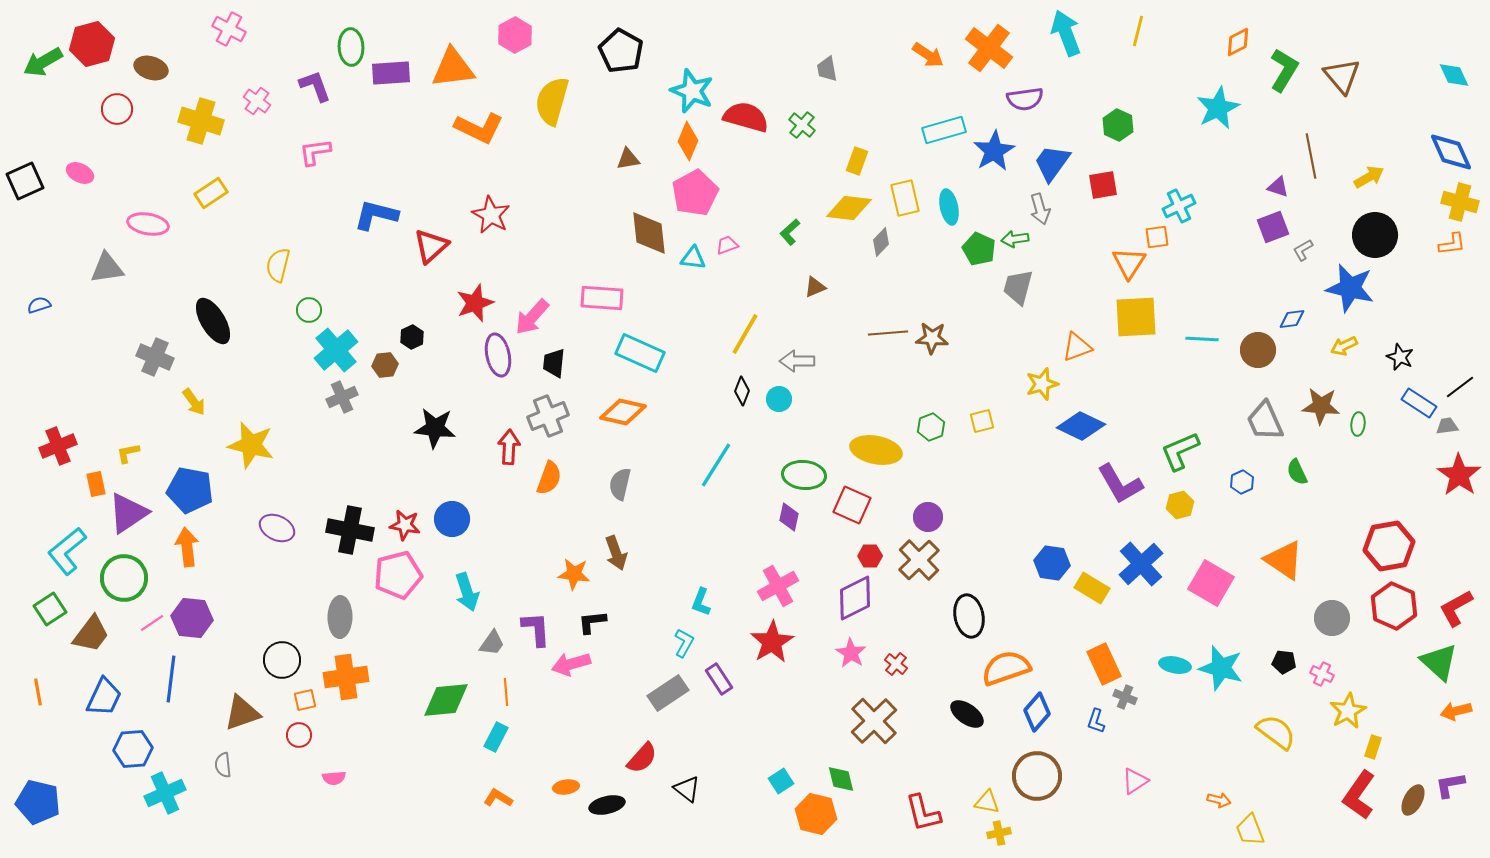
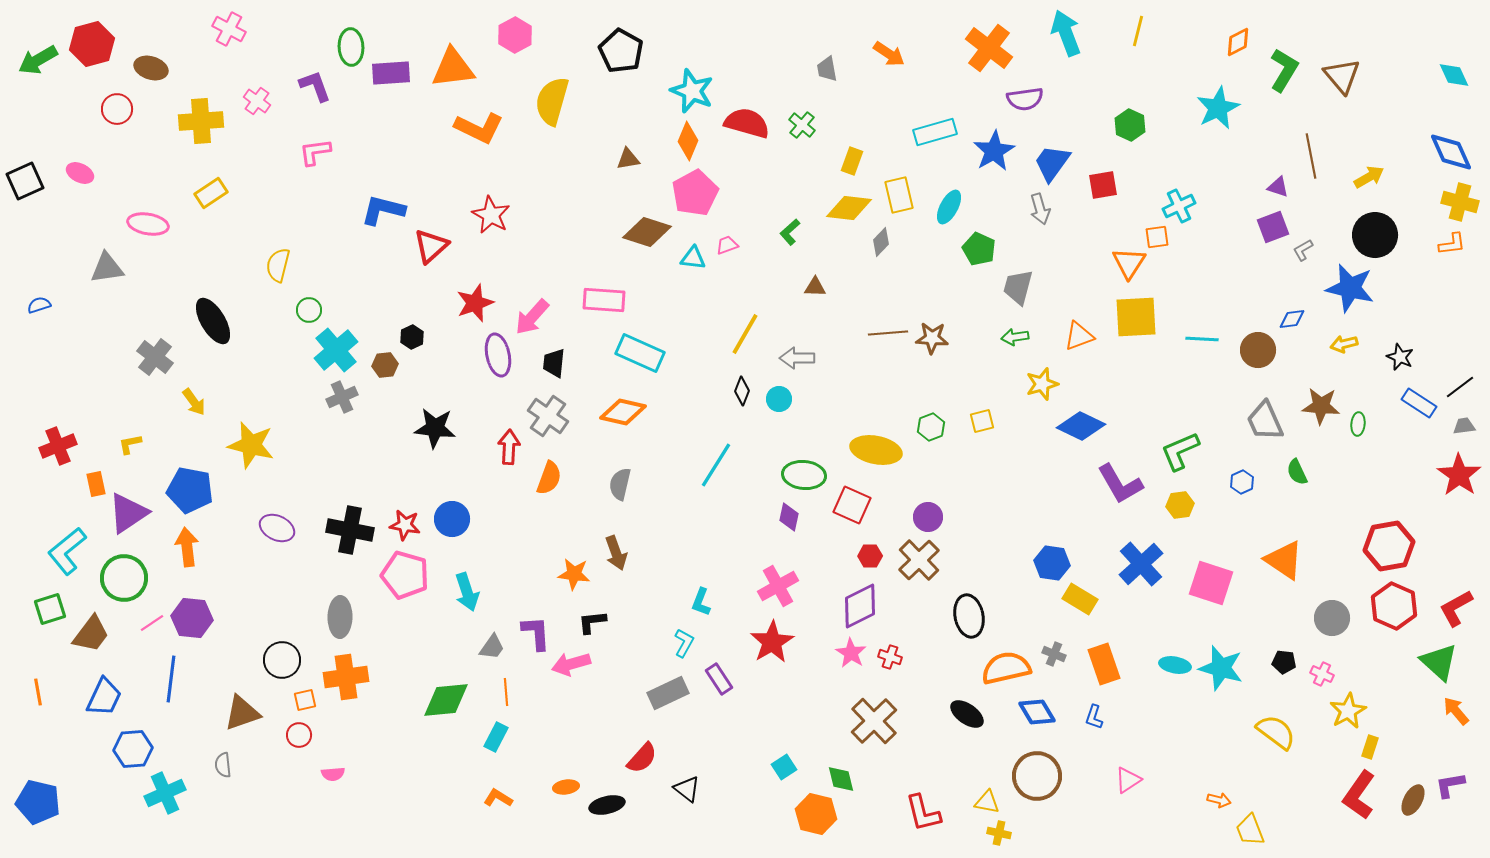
orange arrow at (928, 55): moved 39 px left, 1 px up
green arrow at (43, 62): moved 5 px left, 2 px up
red semicircle at (746, 117): moved 1 px right, 6 px down
yellow cross at (201, 121): rotated 21 degrees counterclockwise
green hexagon at (1118, 125): moved 12 px right
cyan rectangle at (944, 130): moved 9 px left, 2 px down
yellow rectangle at (857, 161): moved 5 px left
yellow rectangle at (905, 198): moved 6 px left, 3 px up
cyan ellipse at (949, 207): rotated 40 degrees clockwise
blue L-shape at (376, 215): moved 7 px right, 5 px up
brown diamond at (649, 233): moved 2 px left, 1 px up; rotated 66 degrees counterclockwise
green arrow at (1015, 239): moved 98 px down
brown triangle at (815, 287): rotated 25 degrees clockwise
pink rectangle at (602, 298): moved 2 px right, 2 px down
yellow arrow at (1344, 346): moved 2 px up; rotated 12 degrees clockwise
orange triangle at (1077, 347): moved 2 px right, 11 px up
gray cross at (155, 357): rotated 15 degrees clockwise
gray arrow at (797, 361): moved 3 px up
gray cross at (548, 416): rotated 33 degrees counterclockwise
gray trapezoid at (1447, 426): moved 17 px right
yellow L-shape at (128, 453): moved 2 px right, 9 px up
yellow hexagon at (1180, 505): rotated 8 degrees clockwise
pink pentagon at (398, 575): moved 7 px right; rotated 30 degrees clockwise
pink square at (1211, 583): rotated 12 degrees counterclockwise
yellow rectangle at (1092, 588): moved 12 px left, 11 px down
purple diamond at (855, 598): moved 5 px right, 8 px down
green square at (50, 609): rotated 16 degrees clockwise
purple L-shape at (536, 629): moved 4 px down
gray trapezoid at (492, 643): moved 4 px down
red cross at (896, 664): moved 6 px left, 7 px up; rotated 20 degrees counterclockwise
orange rectangle at (1104, 664): rotated 6 degrees clockwise
orange semicircle at (1006, 668): rotated 6 degrees clockwise
gray rectangle at (668, 693): rotated 9 degrees clockwise
gray cross at (1125, 697): moved 71 px left, 43 px up
orange arrow at (1456, 711): rotated 64 degrees clockwise
blue diamond at (1037, 712): rotated 72 degrees counterclockwise
blue L-shape at (1096, 721): moved 2 px left, 4 px up
yellow rectangle at (1373, 747): moved 3 px left
pink semicircle at (334, 778): moved 1 px left, 4 px up
cyan square at (781, 781): moved 3 px right, 14 px up
pink triangle at (1135, 781): moved 7 px left, 1 px up
yellow cross at (999, 833): rotated 25 degrees clockwise
